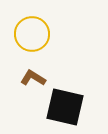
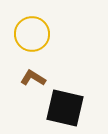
black square: moved 1 px down
